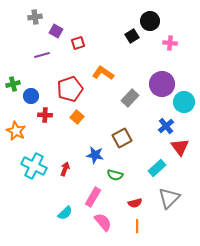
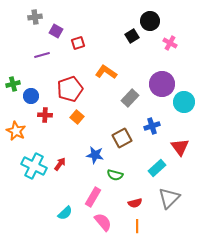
pink cross: rotated 24 degrees clockwise
orange L-shape: moved 3 px right, 1 px up
blue cross: moved 14 px left; rotated 21 degrees clockwise
red arrow: moved 5 px left, 5 px up; rotated 16 degrees clockwise
